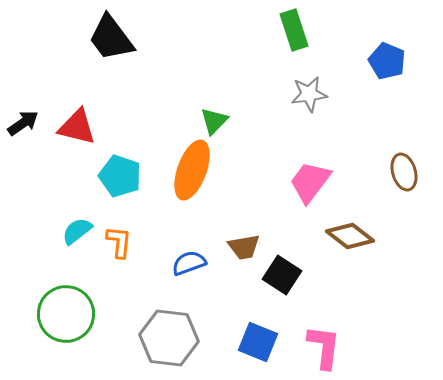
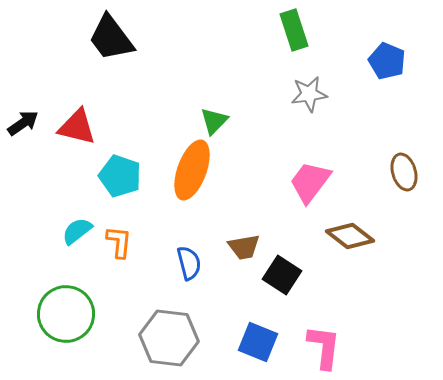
blue semicircle: rotated 96 degrees clockwise
